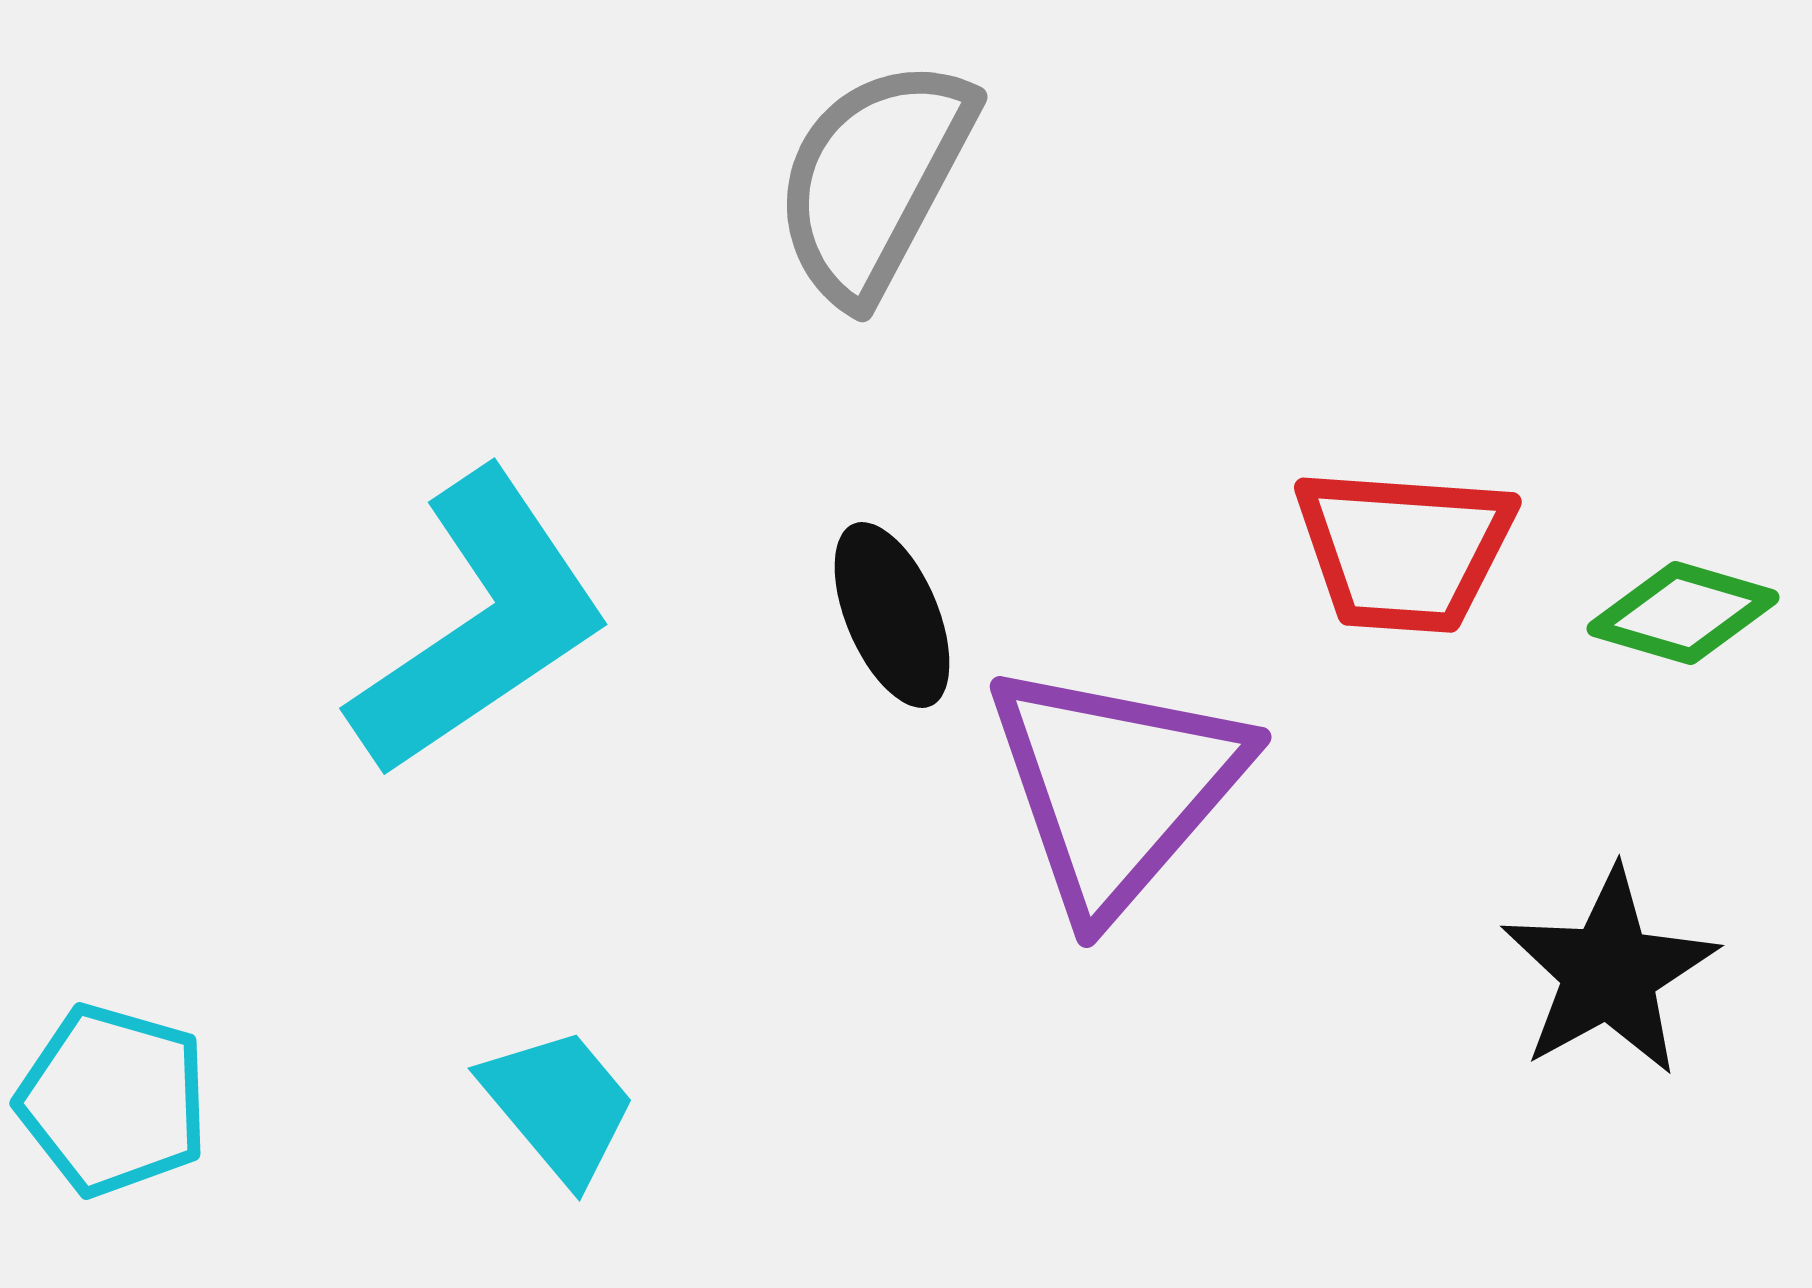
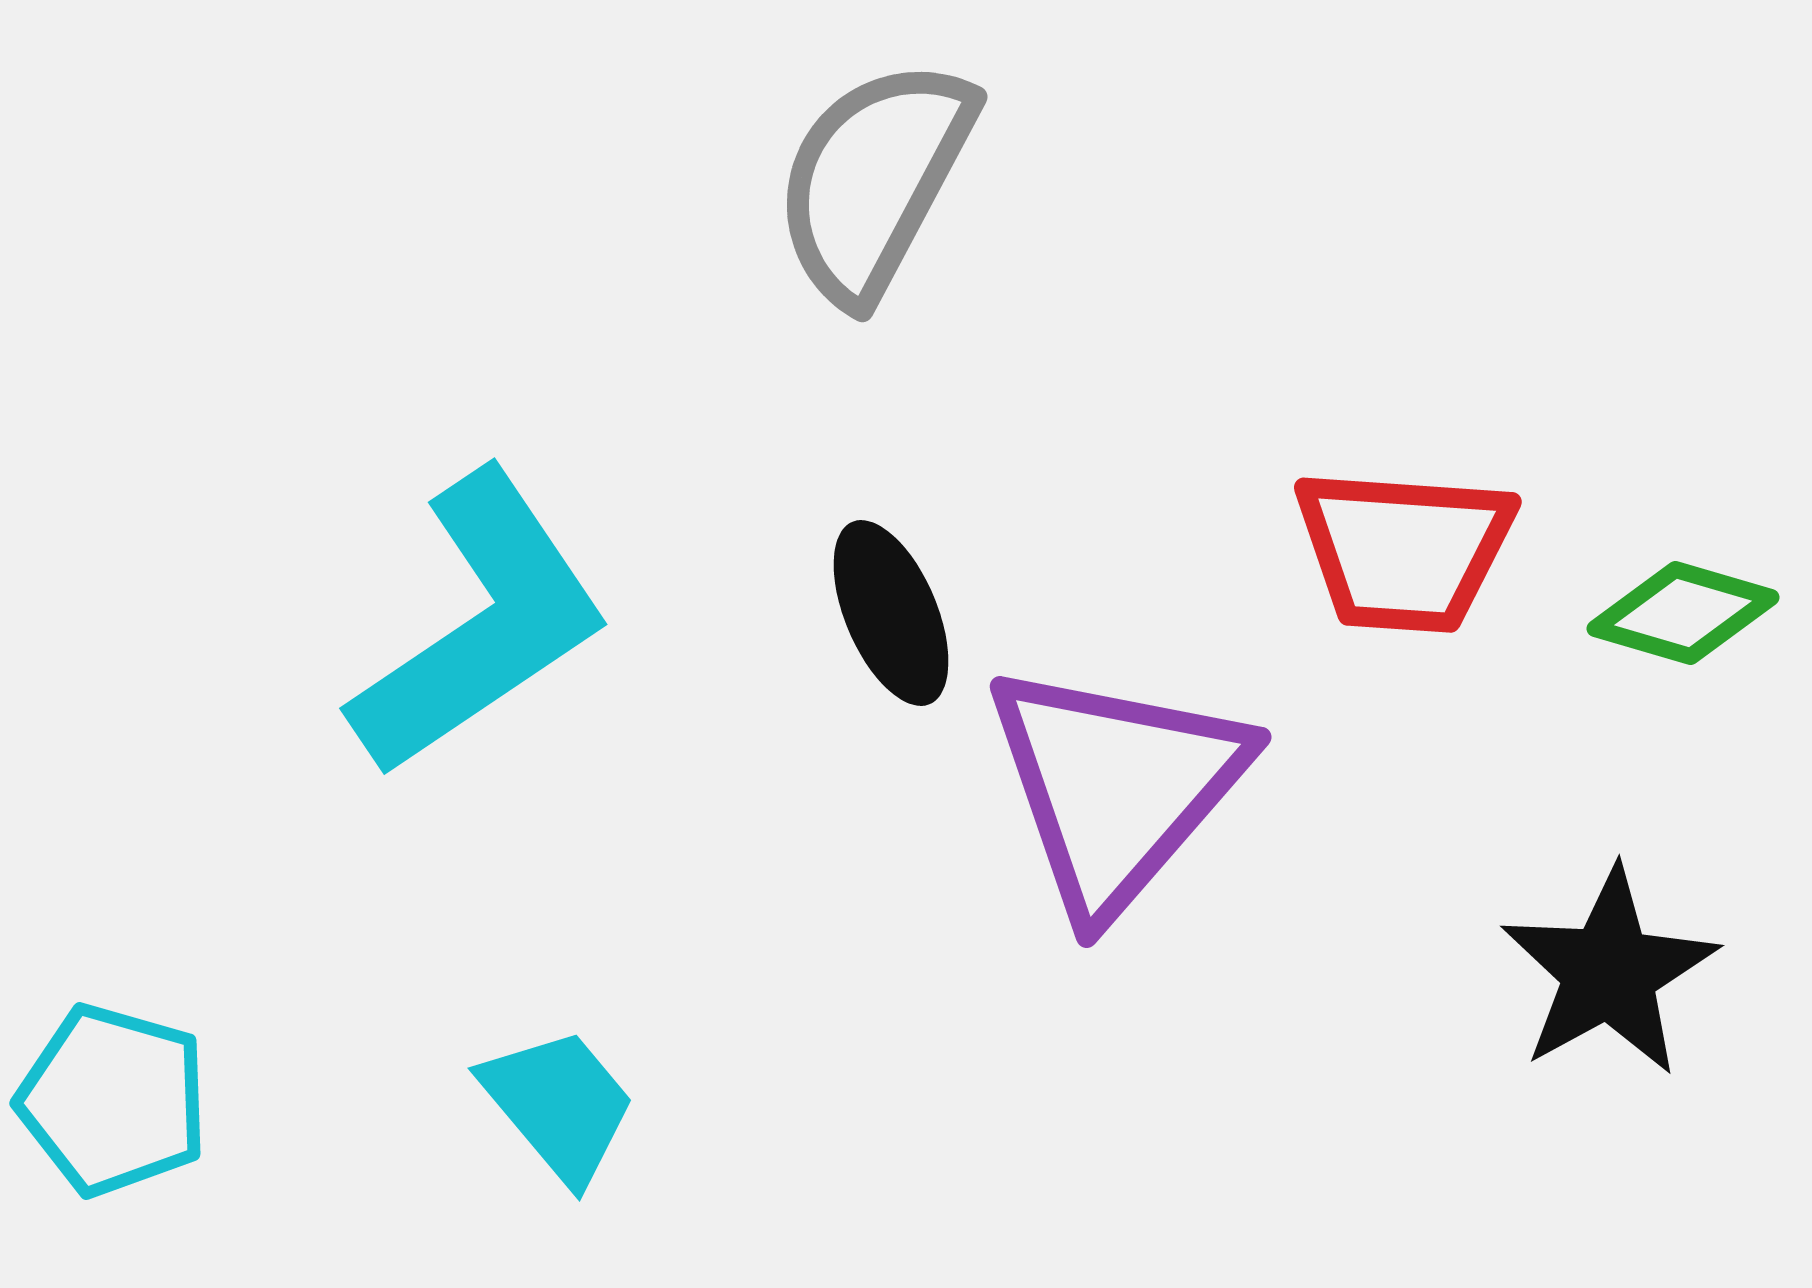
black ellipse: moved 1 px left, 2 px up
